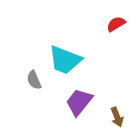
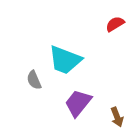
red semicircle: moved 1 px left
purple trapezoid: moved 1 px left, 1 px down
